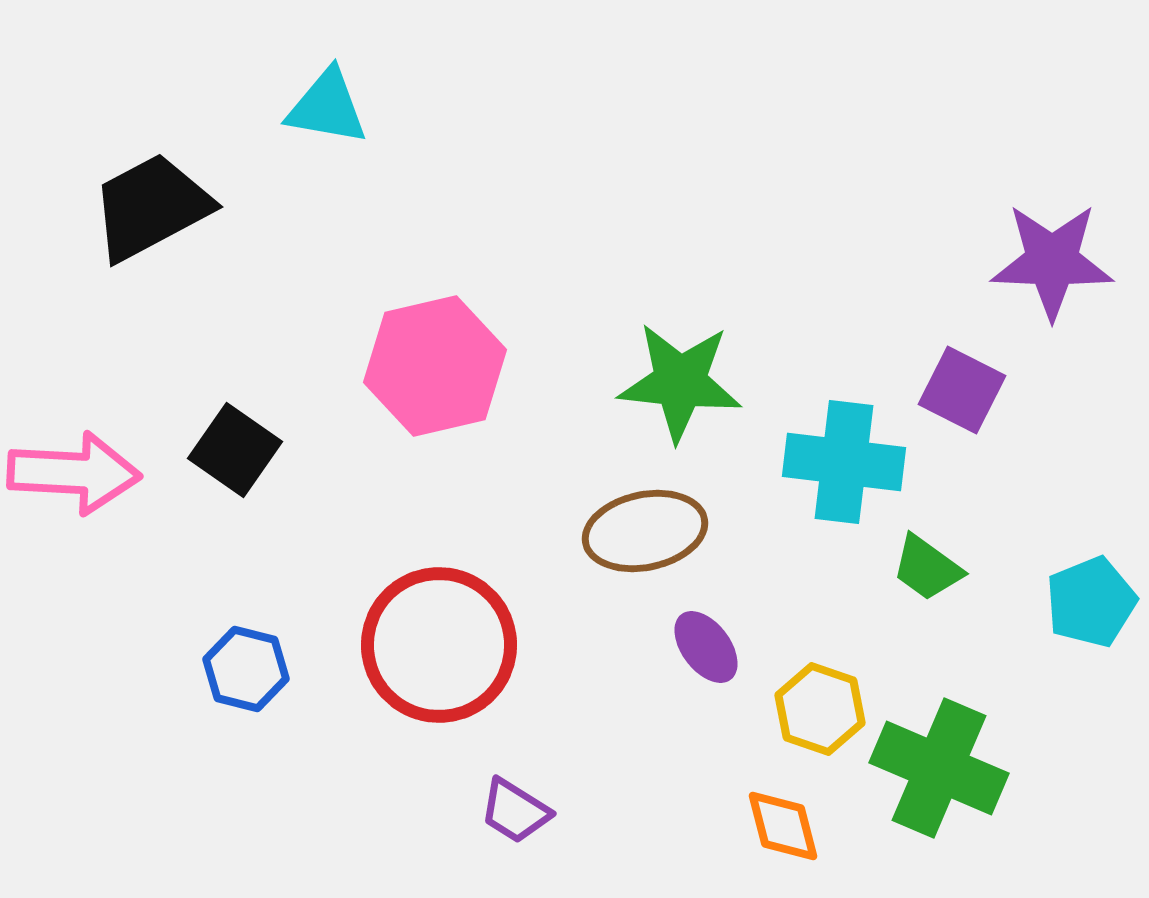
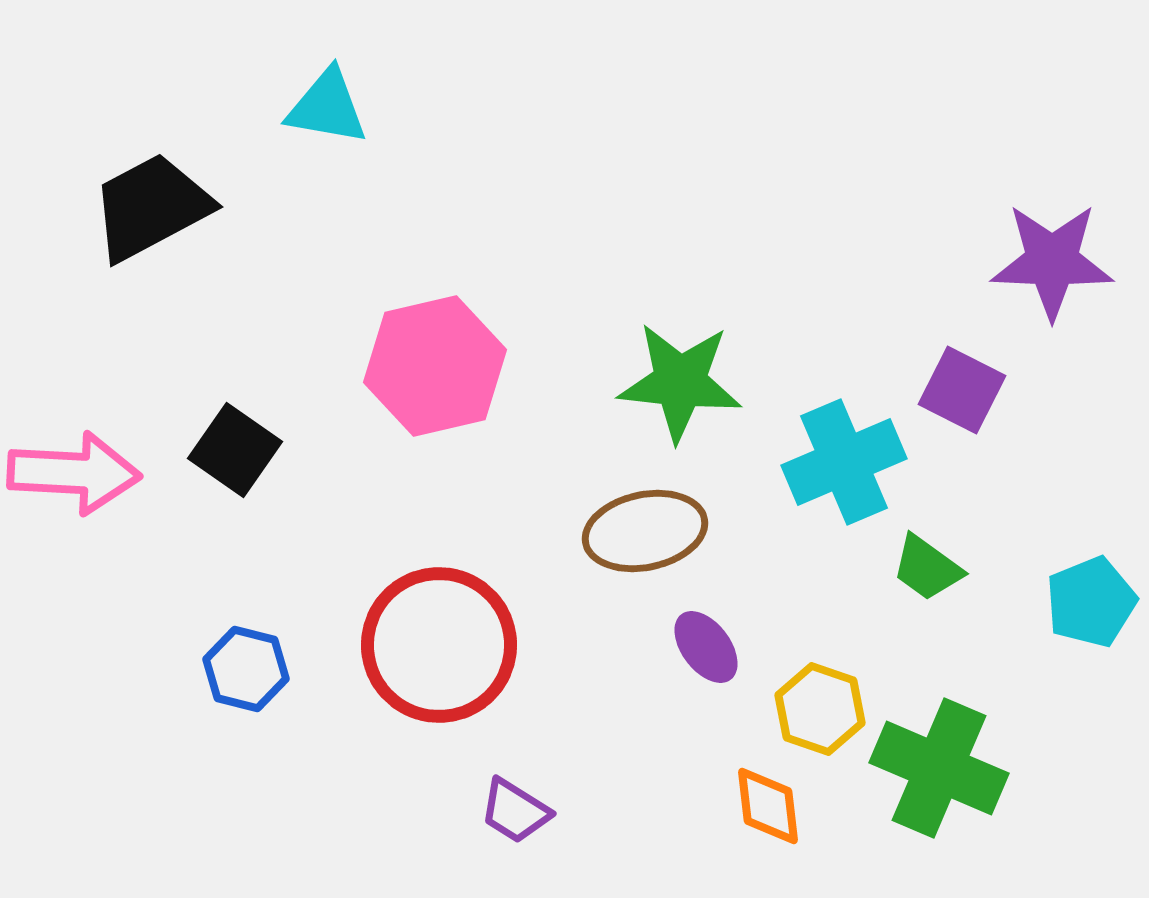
cyan cross: rotated 30 degrees counterclockwise
orange diamond: moved 15 px left, 20 px up; rotated 8 degrees clockwise
